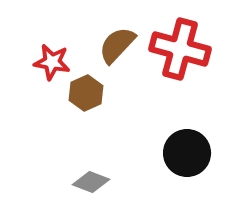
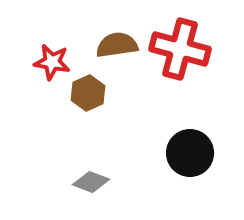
brown semicircle: rotated 39 degrees clockwise
brown hexagon: moved 2 px right
black circle: moved 3 px right
